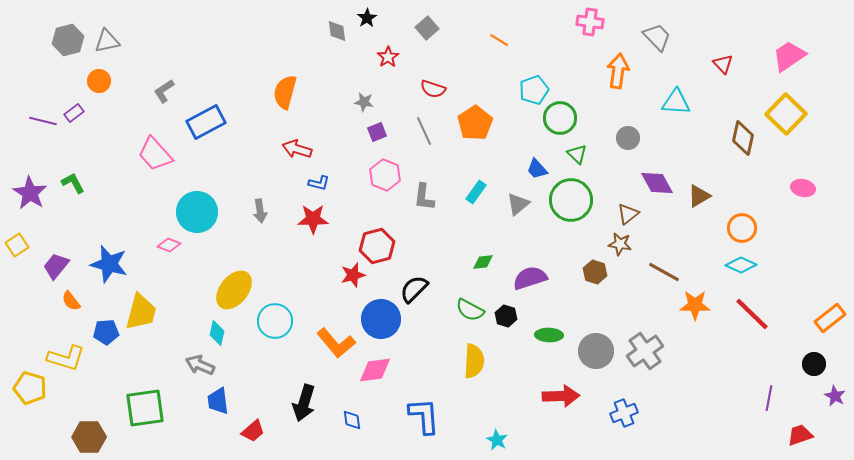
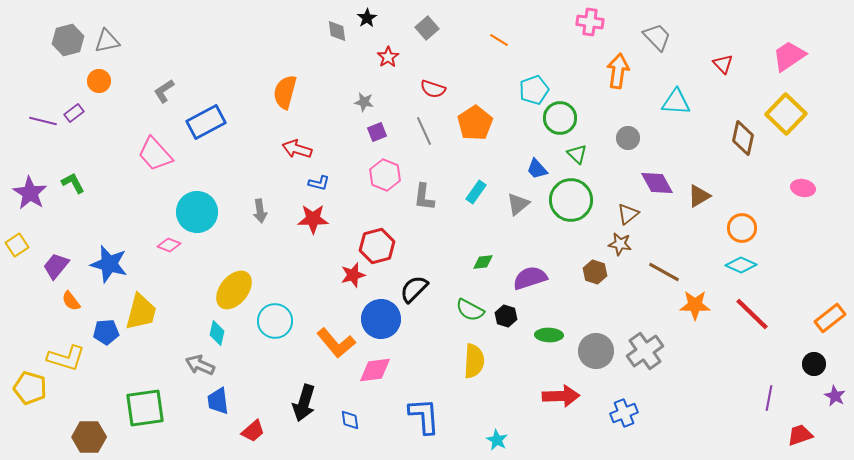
blue diamond at (352, 420): moved 2 px left
